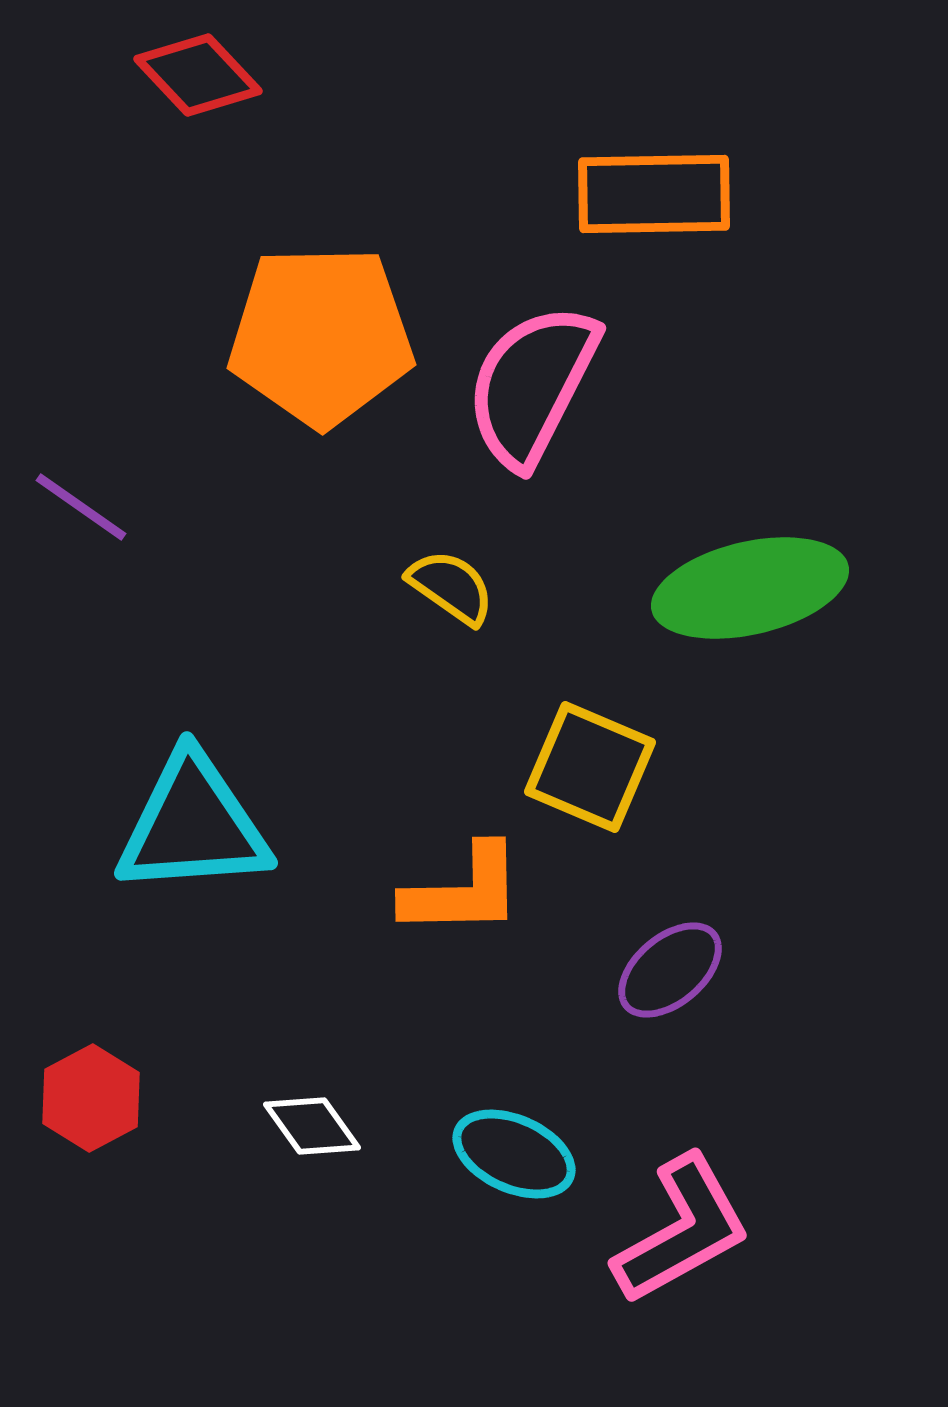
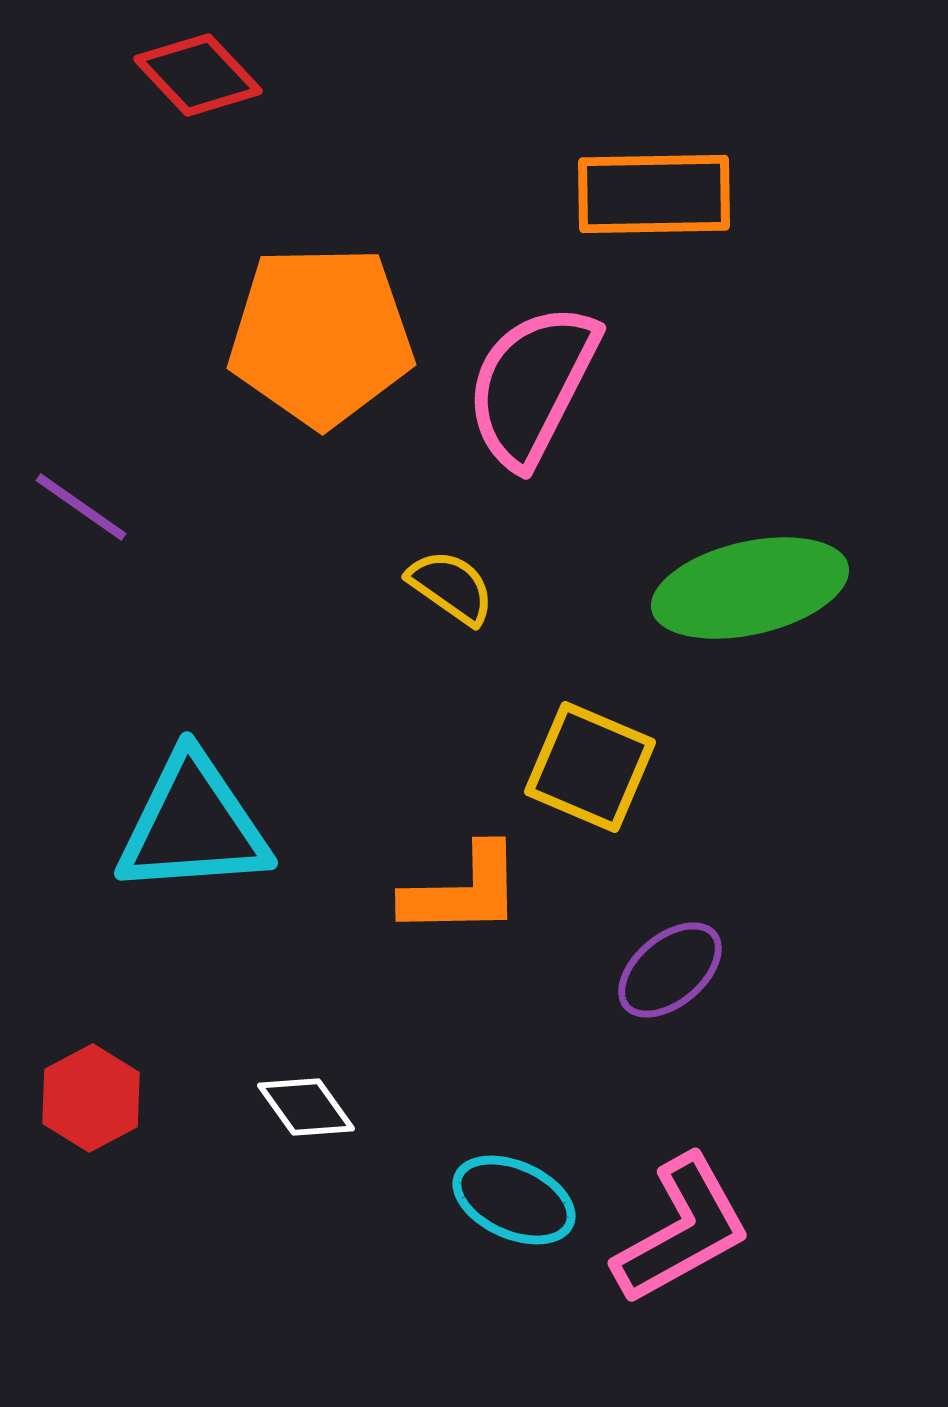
white diamond: moved 6 px left, 19 px up
cyan ellipse: moved 46 px down
